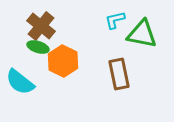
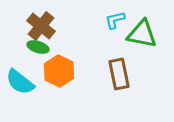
orange hexagon: moved 4 px left, 10 px down
